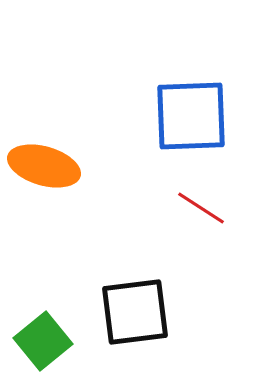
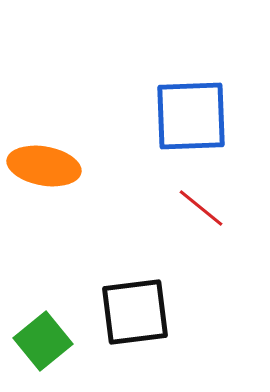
orange ellipse: rotated 6 degrees counterclockwise
red line: rotated 6 degrees clockwise
